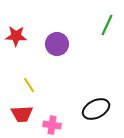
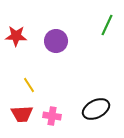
purple circle: moved 1 px left, 3 px up
pink cross: moved 9 px up
